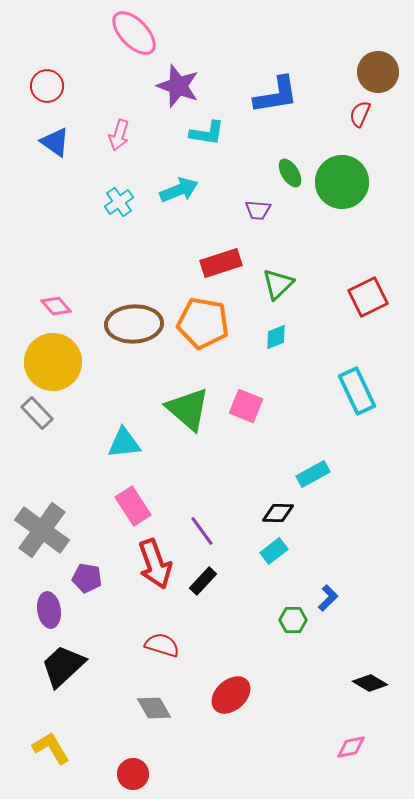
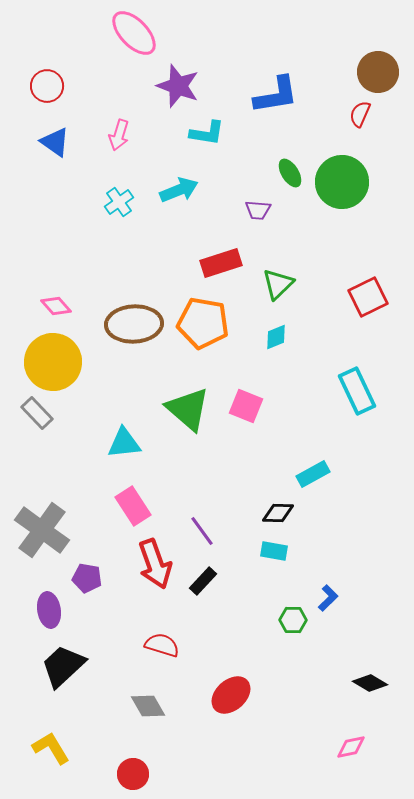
cyan rectangle at (274, 551): rotated 48 degrees clockwise
gray diamond at (154, 708): moved 6 px left, 2 px up
